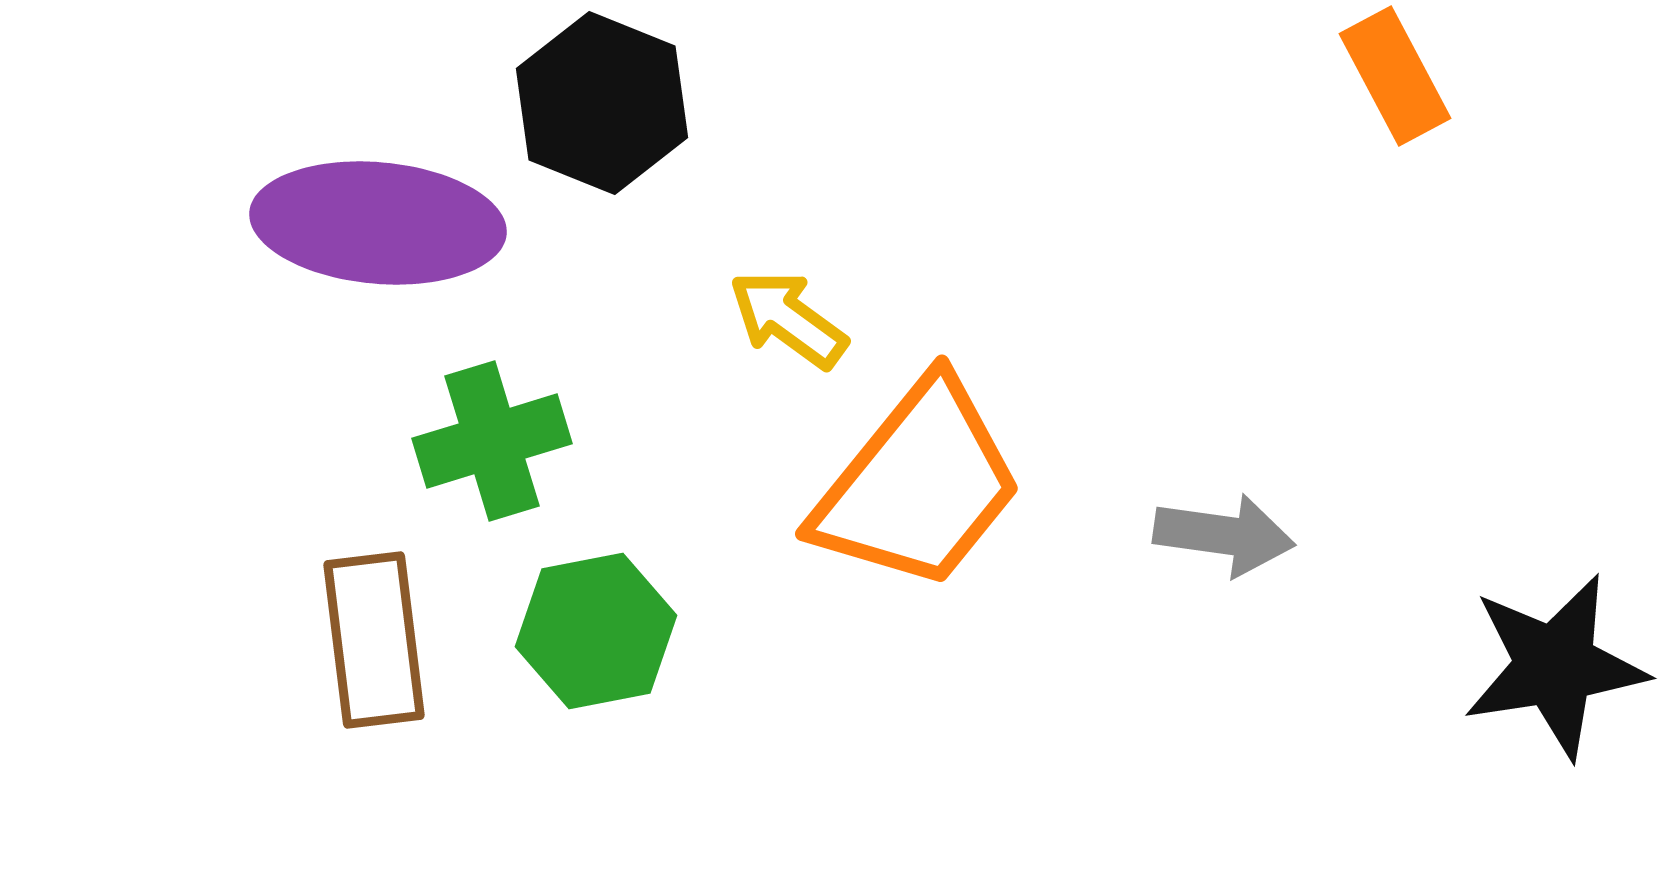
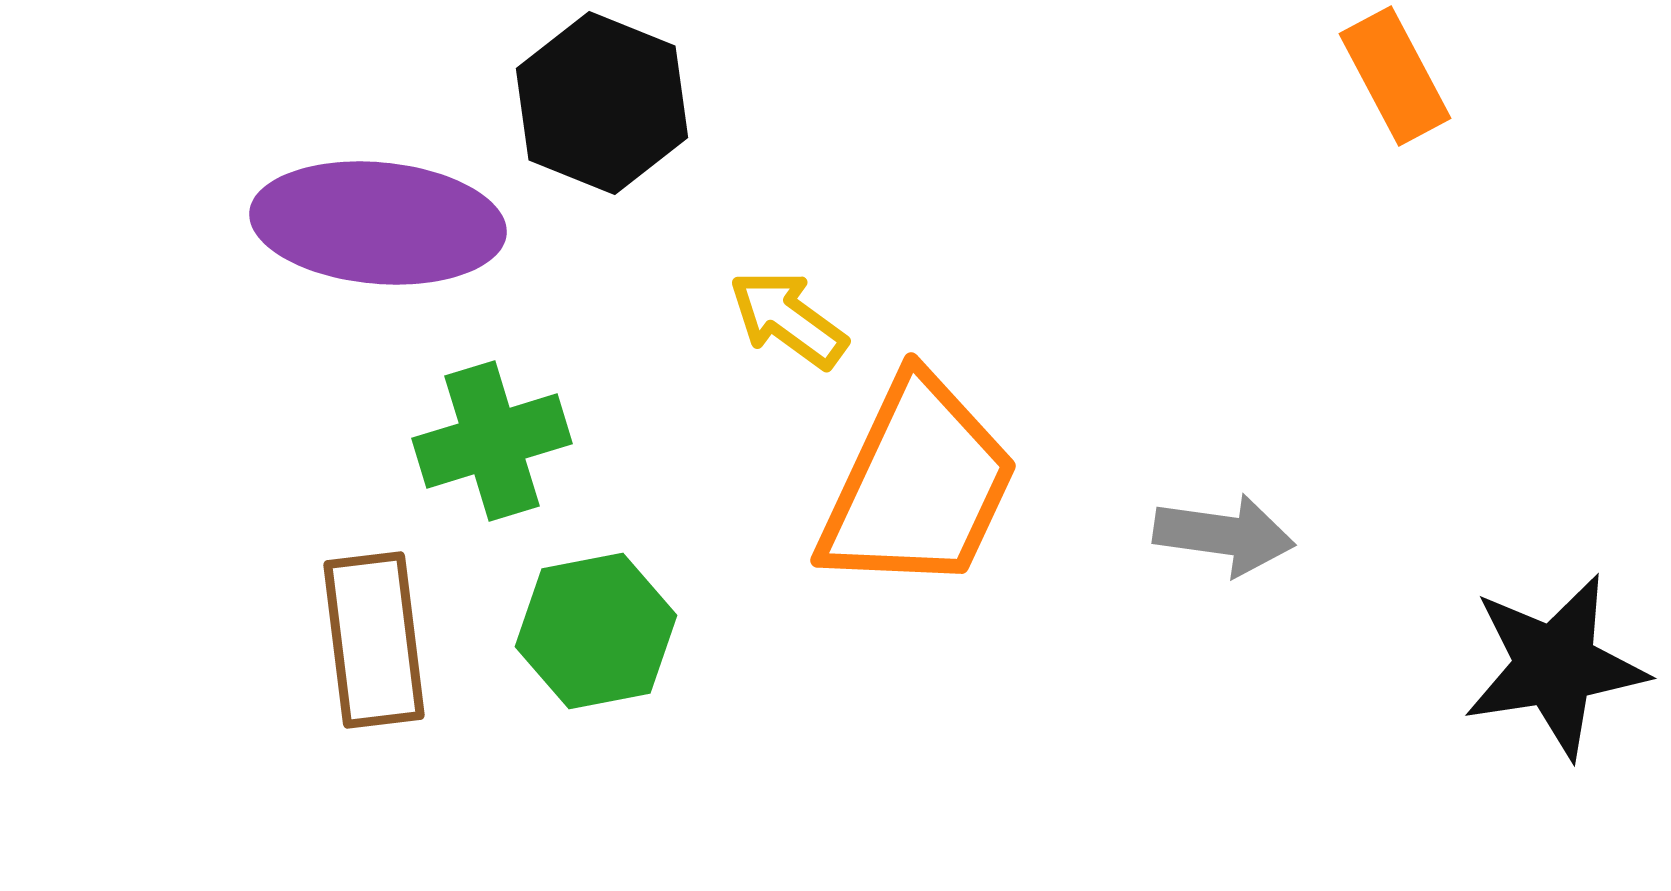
orange trapezoid: rotated 14 degrees counterclockwise
